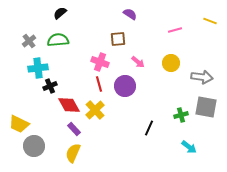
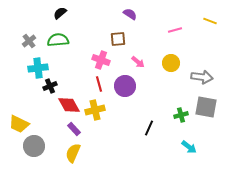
pink cross: moved 1 px right, 2 px up
yellow cross: rotated 30 degrees clockwise
